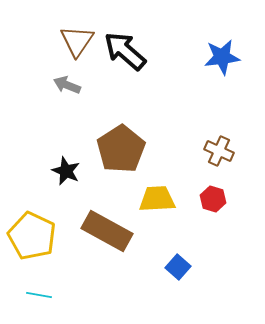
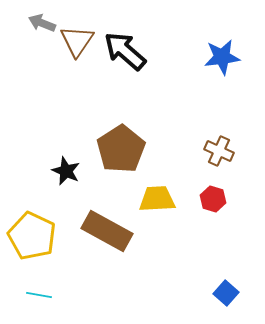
gray arrow: moved 25 px left, 62 px up
blue square: moved 48 px right, 26 px down
